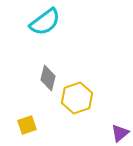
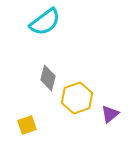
purple triangle: moved 10 px left, 19 px up
